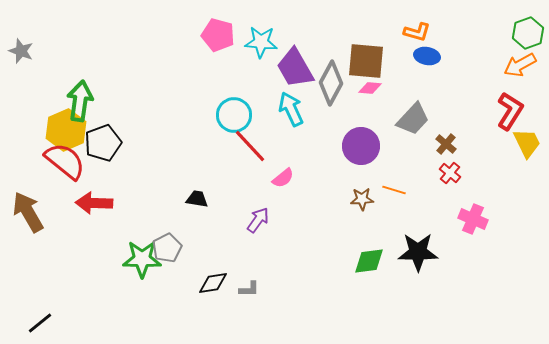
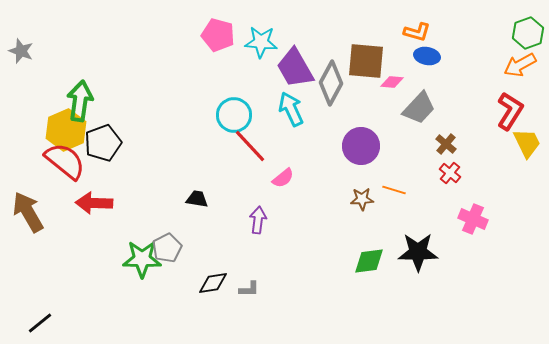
pink diamond: moved 22 px right, 6 px up
gray trapezoid: moved 6 px right, 11 px up
purple arrow: rotated 28 degrees counterclockwise
